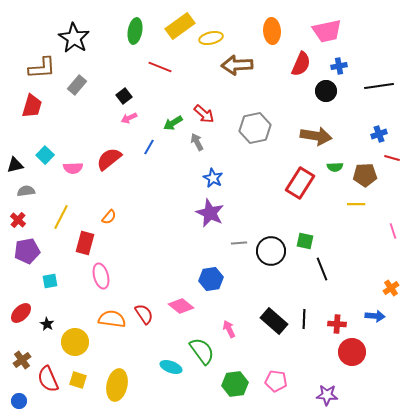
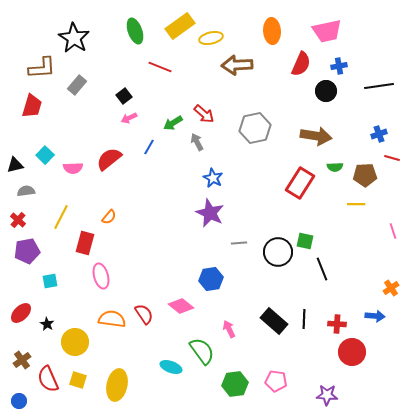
green ellipse at (135, 31): rotated 30 degrees counterclockwise
black circle at (271, 251): moved 7 px right, 1 px down
